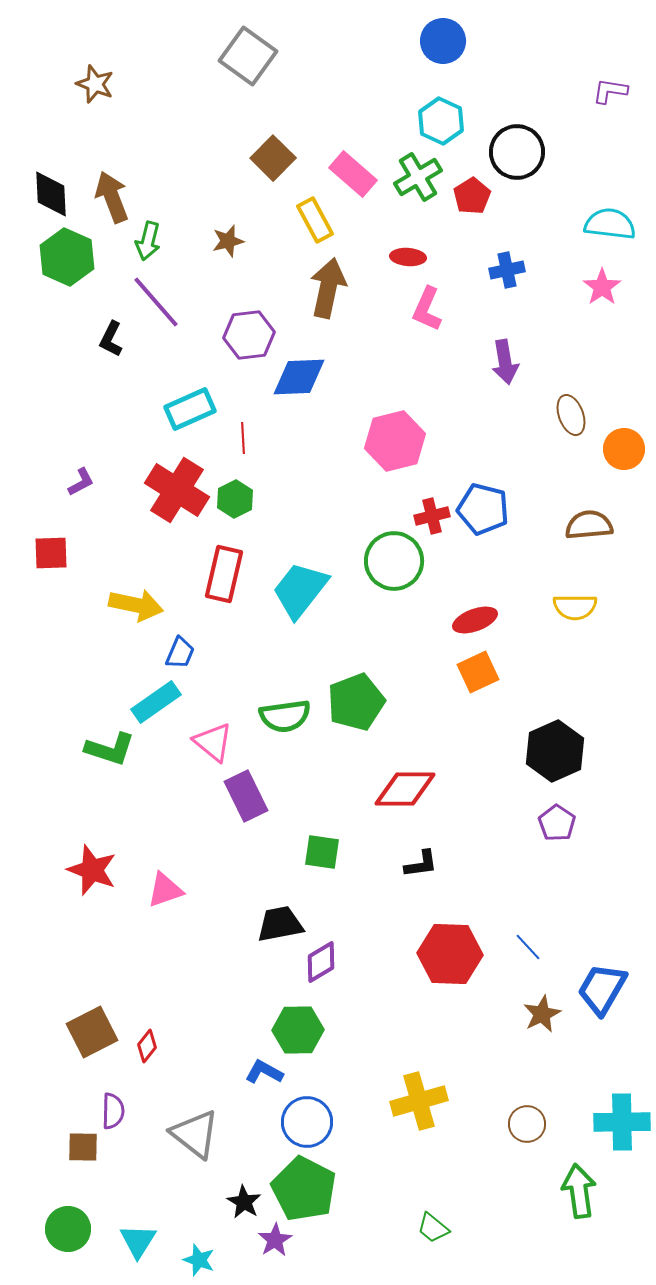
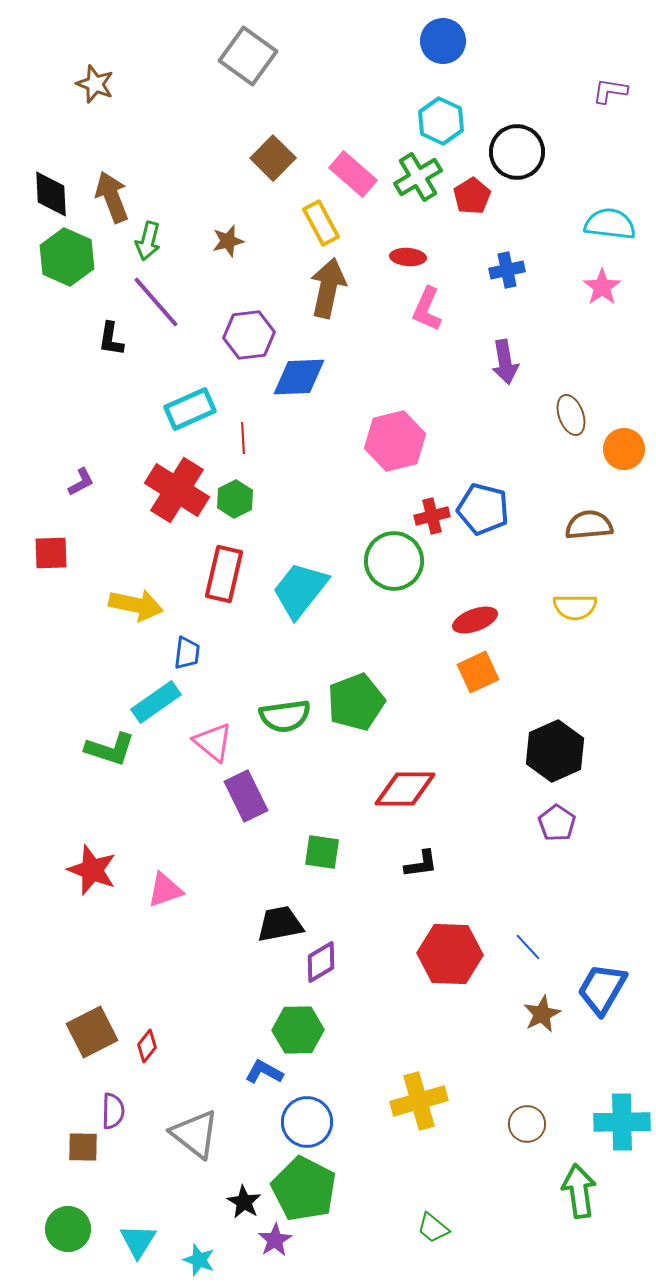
yellow rectangle at (315, 220): moved 6 px right, 3 px down
black L-shape at (111, 339): rotated 18 degrees counterclockwise
blue trapezoid at (180, 653): moved 7 px right; rotated 16 degrees counterclockwise
